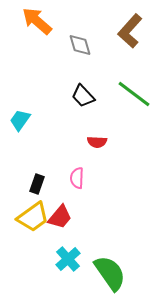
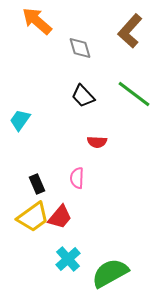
gray diamond: moved 3 px down
black rectangle: rotated 42 degrees counterclockwise
green semicircle: rotated 84 degrees counterclockwise
